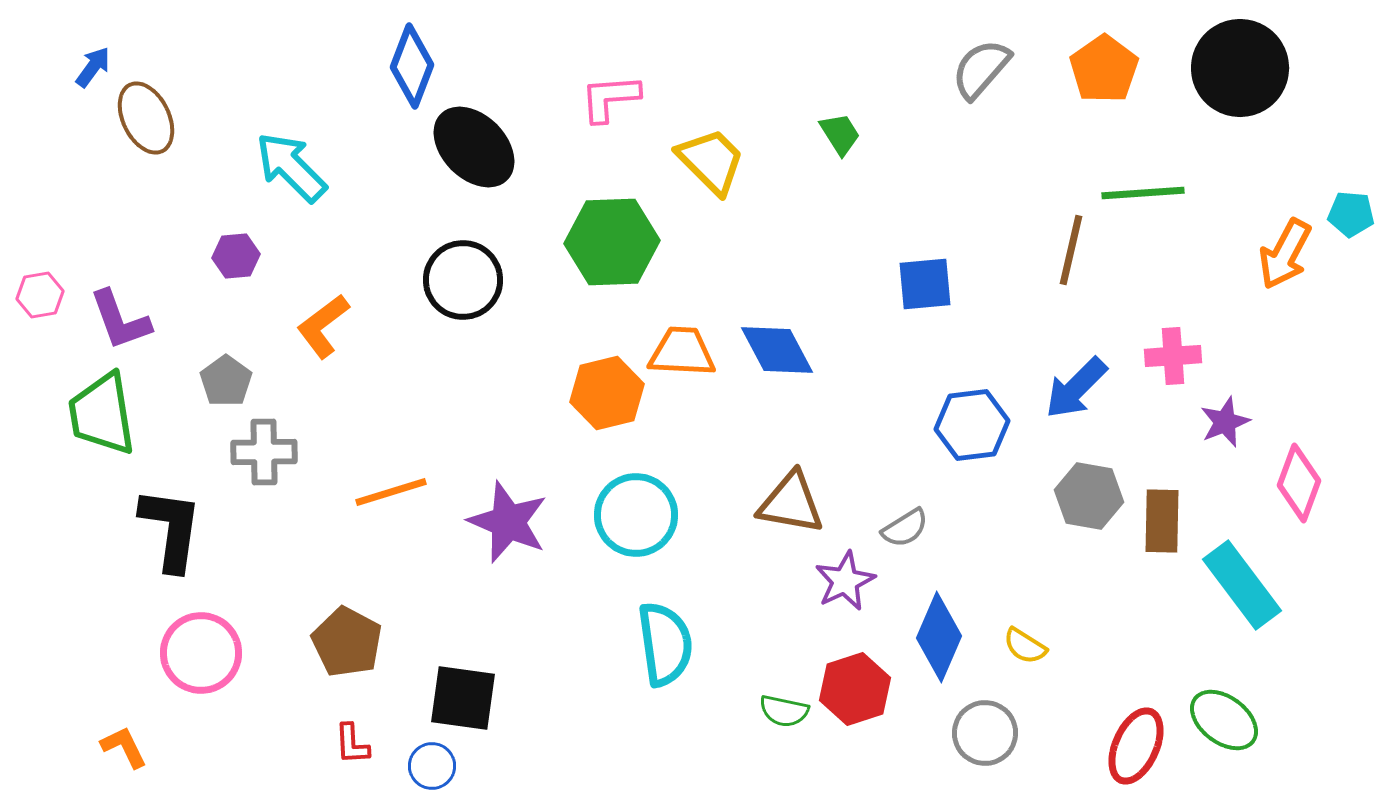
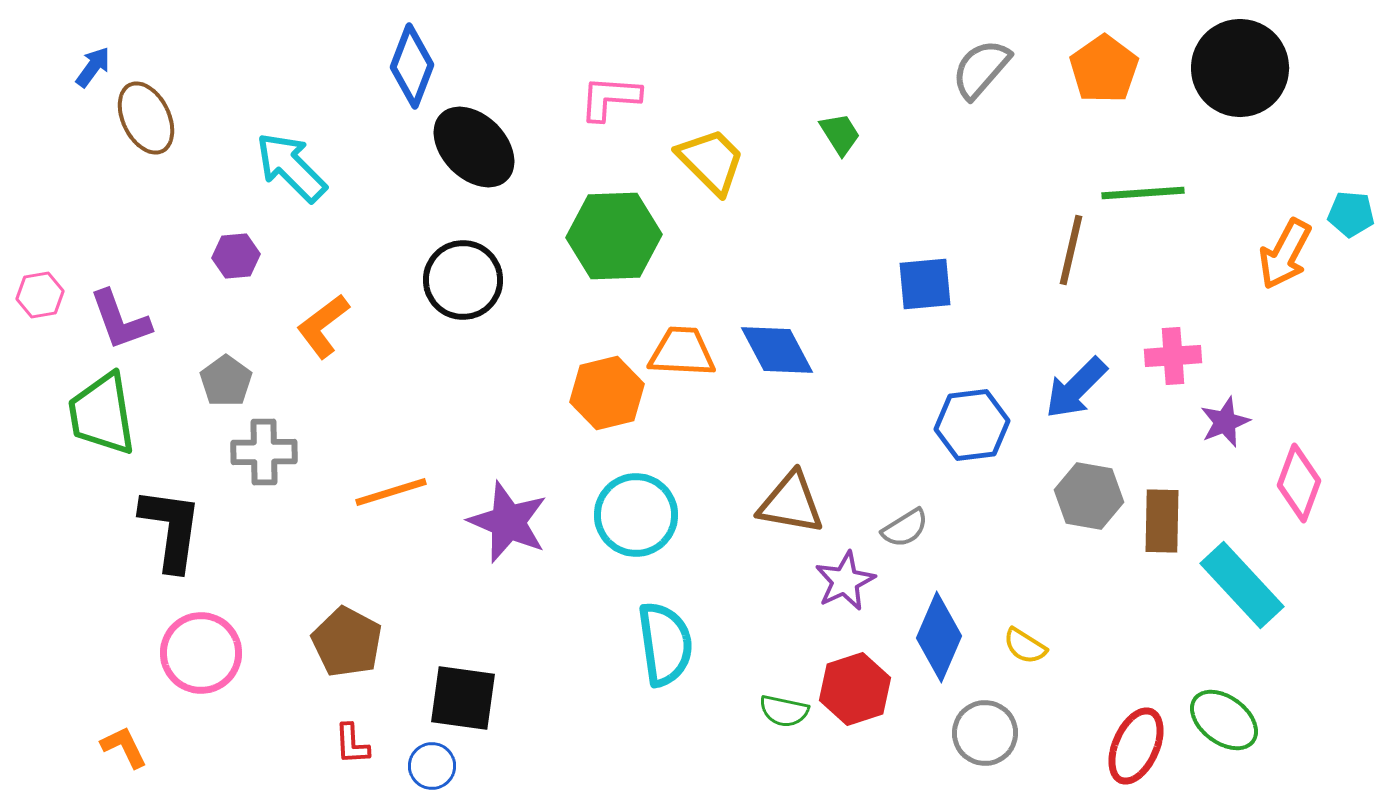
pink L-shape at (610, 98): rotated 8 degrees clockwise
green hexagon at (612, 242): moved 2 px right, 6 px up
cyan rectangle at (1242, 585): rotated 6 degrees counterclockwise
